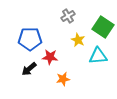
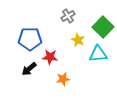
green square: rotated 10 degrees clockwise
cyan triangle: moved 2 px up
